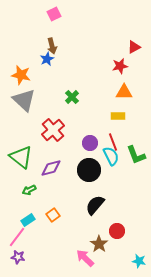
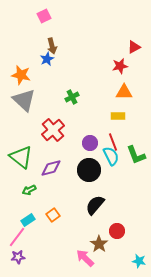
pink square: moved 10 px left, 2 px down
green cross: rotated 16 degrees clockwise
purple star: rotated 16 degrees counterclockwise
